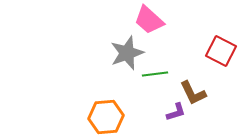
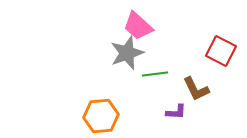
pink trapezoid: moved 11 px left, 6 px down
brown L-shape: moved 3 px right, 4 px up
purple L-shape: rotated 20 degrees clockwise
orange hexagon: moved 5 px left, 1 px up
